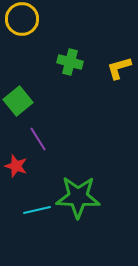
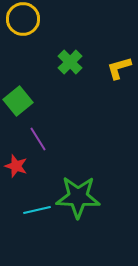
yellow circle: moved 1 px right
green cross: rotated 30 degrees clockwise
